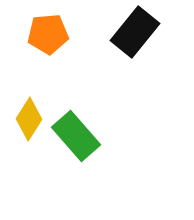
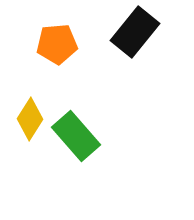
orange pentagon: moved 9 px right, 10 px down
yellow diamond: moved 1 px right
